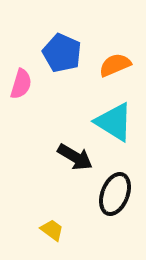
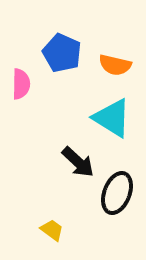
orange semicircle: rotated 144 degrees counterclockwise
pink semicircle: rotated 16 degrees counterclockwise
cyan triangle: moved 2 px left, 4 px up
black arrow: moved 3 px right, 5 px down; rotated 12 degrees clockwise
black ellipse: moved 2 px right, 1 px up
